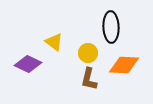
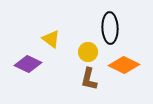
black ellipse: moved 1 px left, 1 px down
yellow triangle: moved 3 px left, 3 px up
yellow circle: moved 1 px up
orange diamond: rotated 24 degrees clockwise
